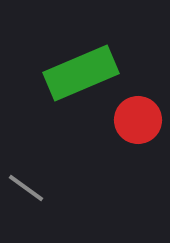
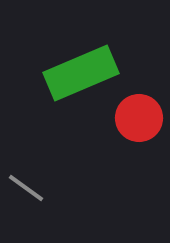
red circle: moved 1 px right, 2 px up
